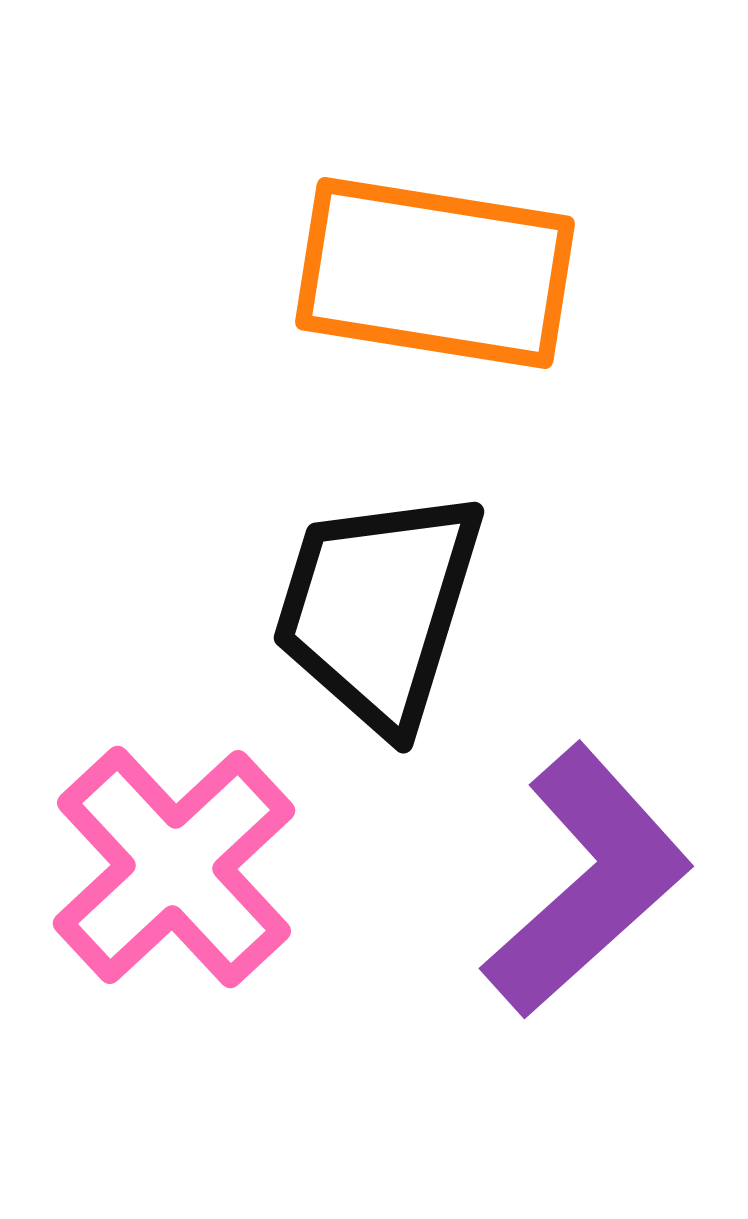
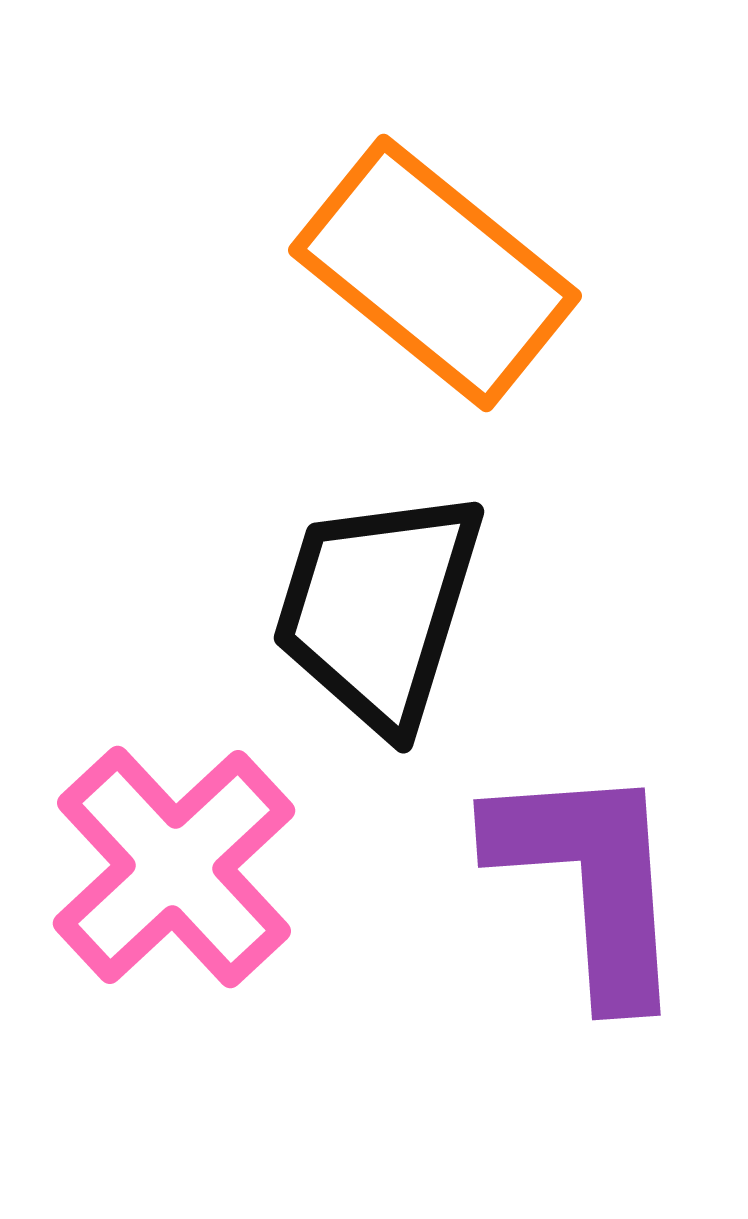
orange rectangle: rotated 30 degrees clockwise
purple L-shape: moved 3 px right; rotated 52 degrees counterclockwise
